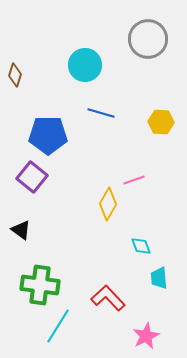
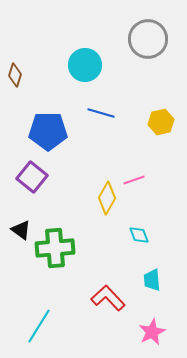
yellow hexagon: rotated 15 degrees counterclockwise
blue pentagon: moved 4 px up
yellow diamond: moved 1 px left, 6 px up
cyan diamond: moved 2 px left, 11 px up
cyan trapezoid: moved 7 px left, 2 px down
green cross: moved 15 px right, 37 px up; rotated 12 degrees counterclockwise
cyan line: moved 19 px left
pink star: moved 6 px right, 4 px up
